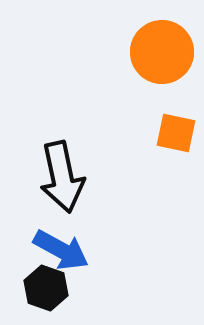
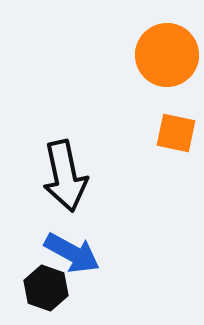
orange circle: moved 5 px right, 3 px down
black arrow: moved 3 px right, 1 px up
blue arrow: moved 11 px right, 3 px down
